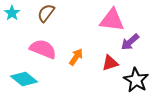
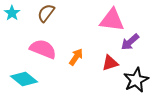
black star: rotated 15 degrees clockwise
